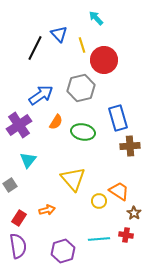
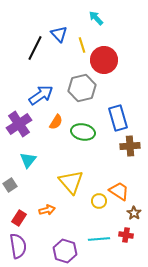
gray hexagon: moved 1 px right
purple cross: moved 1 px up
yellow triangle: moved 2 px left, 3 px down
purple hexagon: moved 2 px right; rotated 25 degrees counterclockwise
